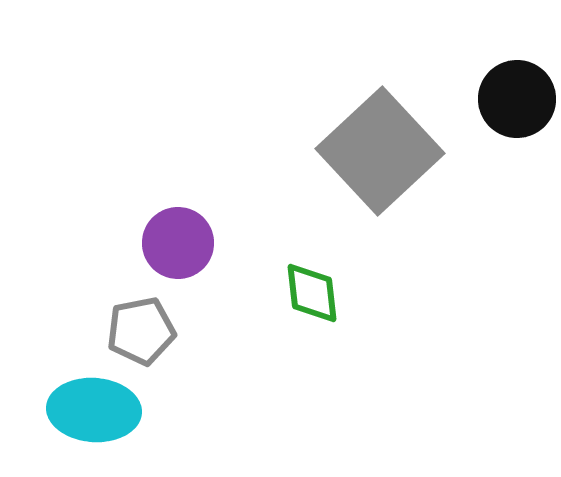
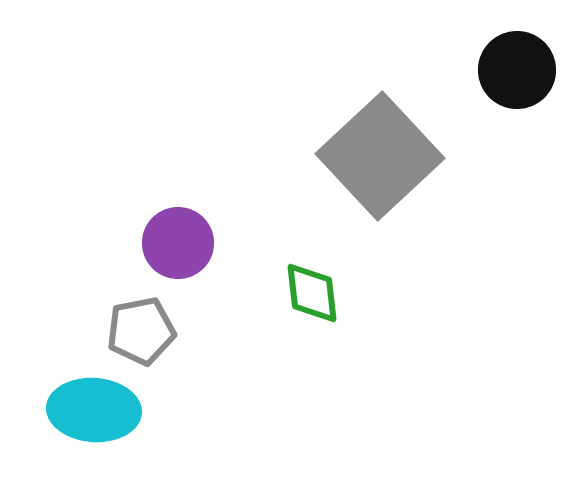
black circle: moved 29 px up
gray square: moved 5 px down
